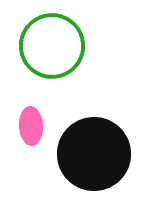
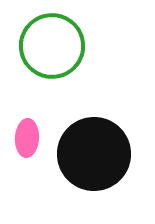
pink ellipse: moved 4 px left, 12 px down; rotated 6 degrees clockwise
